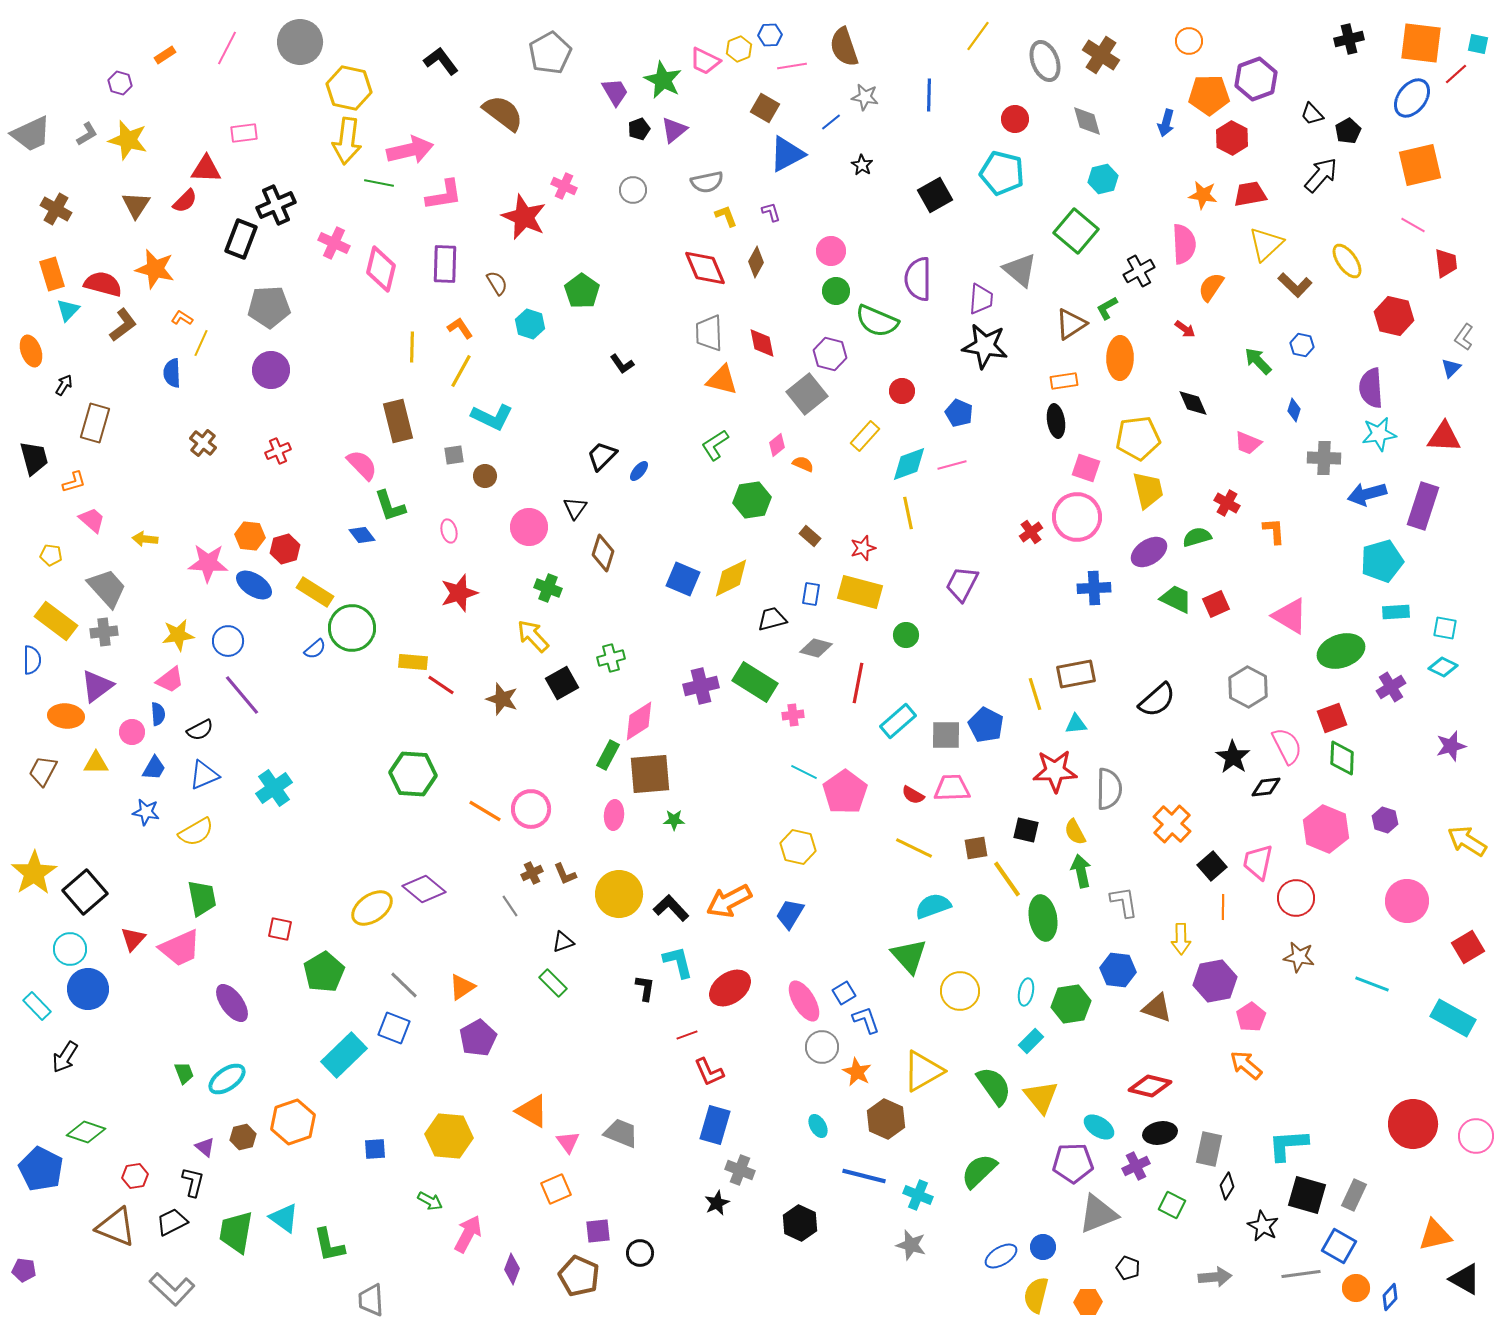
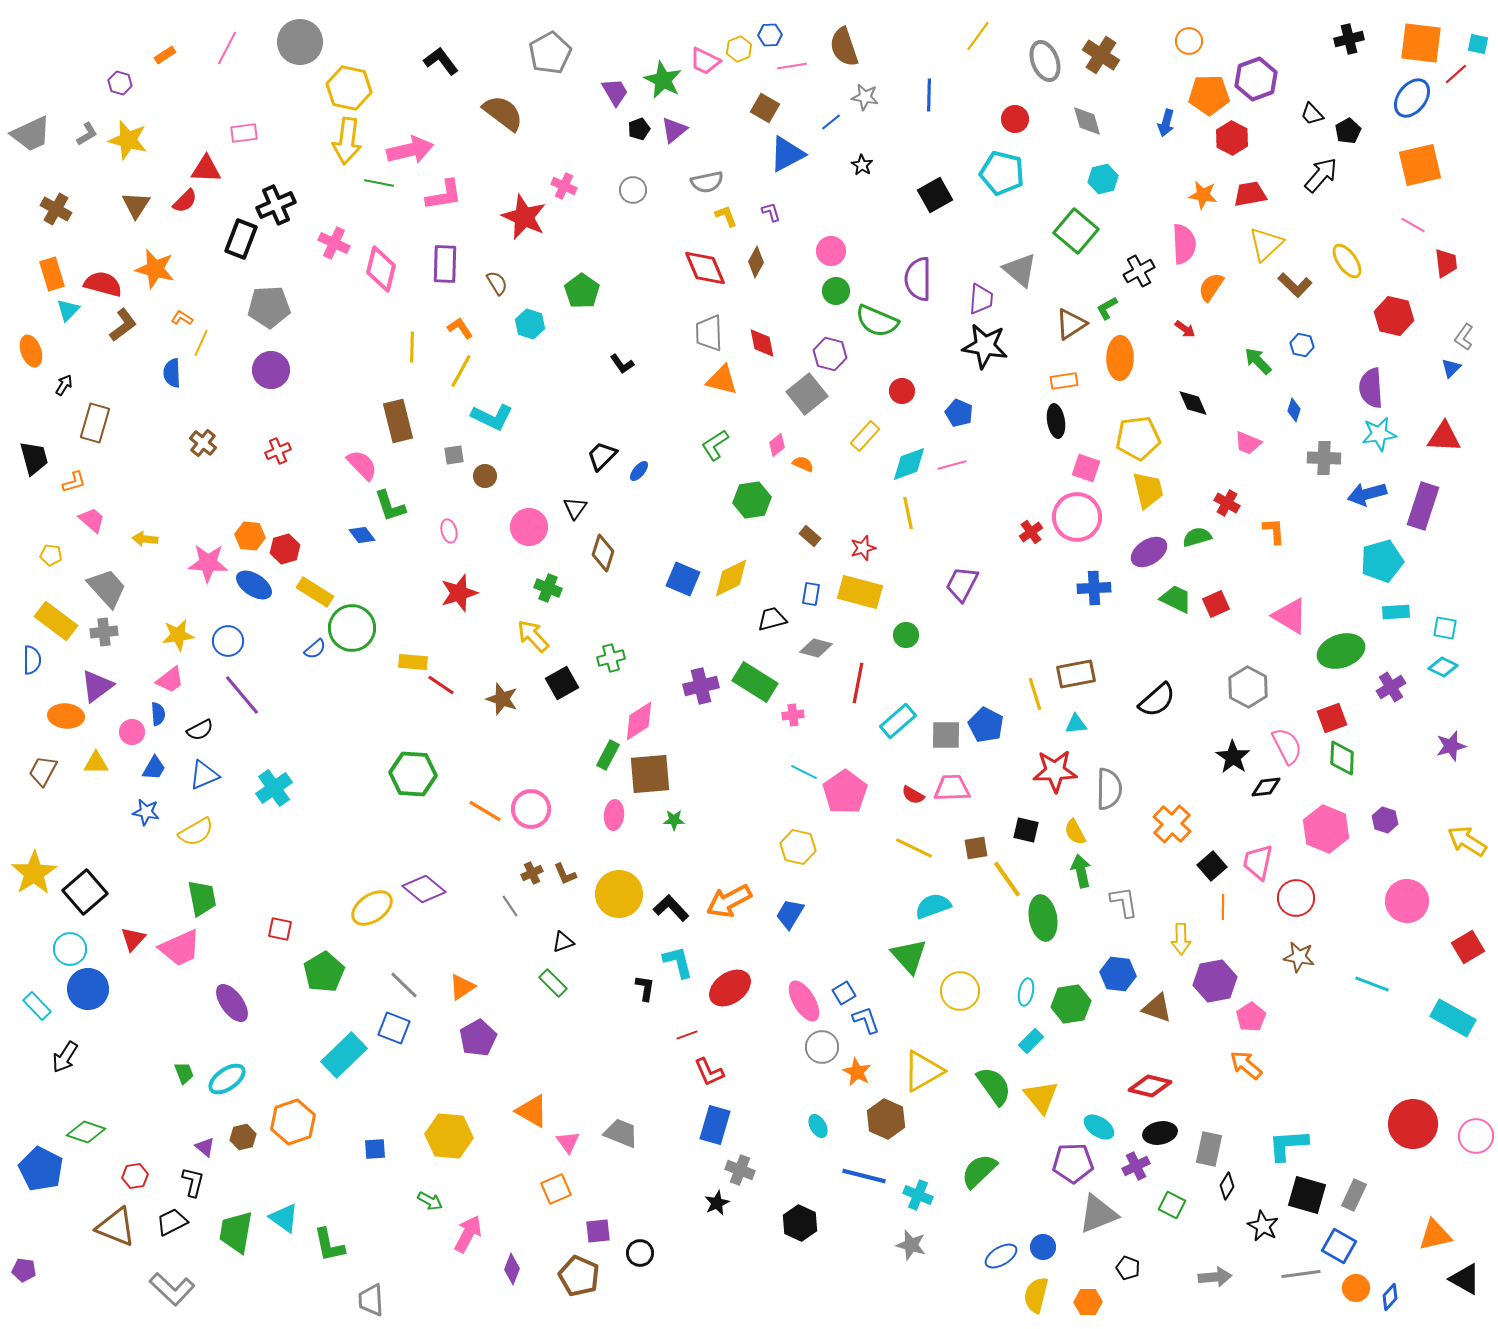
blue hexagon at (1118, 970): moved 4 px down
